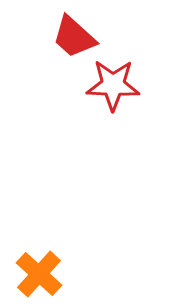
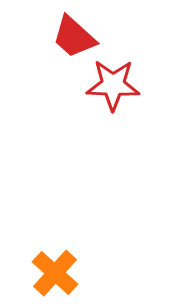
orange cross: moved 16 px right, 1 px up
